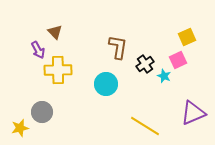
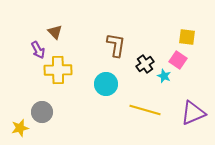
yellow square: rotated 30 degrees clockwise
brown L-shape: moved 2 px left, 2 px up
pink square: rotated 30 degrees counterclockwise
yellow line: moved 16 px up; rotated 16 degrees counterclockwise
